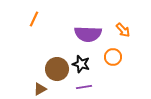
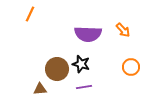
orange line: moved 4 px left, 5 px up
orange circle: moved 18 px right, 10 px down
brown triangle: rotated 24 degrees clockwise
